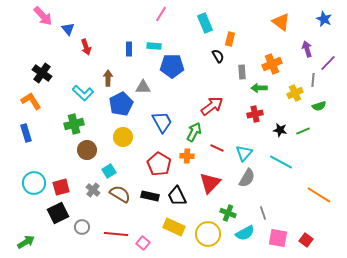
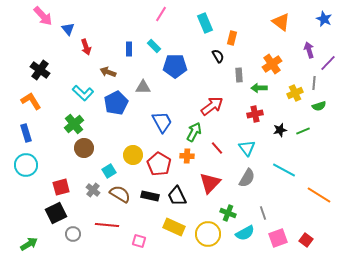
orange rectangle at (230, 39): moved 2 px right, 1 px up
cyan rectangle at (154, 46): rotated 40 degrees clockwise
purple arrow at (307, 49): moved 2 px right, 1 px down
orange cross at (272, 64): rotated 12 degrees counterclockwise
blue pentagon at (172, 66): moved 3 px right
gray rectangle at (242, 72): moved 3 px left, 3 px down
black cross at (42, 73): moved 2 px left, 3 px up
brown arrow at (108, 78): moved 6 px up; rotated 70 degrees counterclockwise
gray line at (313, 80): moved 1 px right, 3 px down
blue pentagon at (121, 104): moved 5 px left, 1 px up
green cross at (74, 124): rotated 24 degrees counterclockwise
black star at (280, 130): rotated 24 degrees counterclockwise
yellow circle at (123, 137): moved 10 px right, 18 px down
red line at (217, 148): rotated 24 degrees clockwise
brown circle at (87, 150): moved 3 px left, 2 px up
cyan triangle at (244, 153): moved 3 px right, 5 px up; rotated 18 degrees counterclockwise
cyan line at (281, 162): moved 3 px right, 8 px down
cyan circle at (34, 183): moved 8 px left, 18 px up
black square at (58, 213): moved 2 px left
gray circle at (82, 227): moved 9 px left, 7 px down
red line at (116, 234): moved 9 px left, 9 px up
pink square at (278, 238): rotated 30 degrees counterclockwise
green arrow at (26, 242): moved 3 px right, 2 px down
pink square at (143, 243): moved 4 px left, 2 px up; rotated 24 degrees counterclockwise
